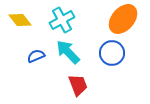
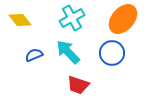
cyan cross: moved 10 px right, 2 px up
blue semicircle: moved 2 px left, 1 px up
red trapezoid: rotated 130 degrees clockwise
